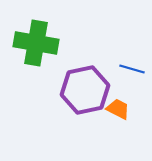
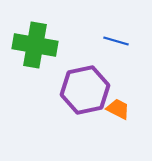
green cross: moved 1 px left, 2 px down
blue line: moved 16 px left, 28 px up
